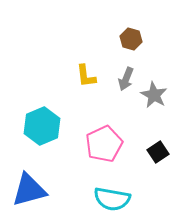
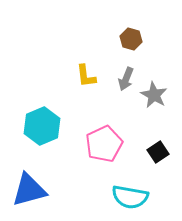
cyan semicircle: moved 18 px right, 2 px up
